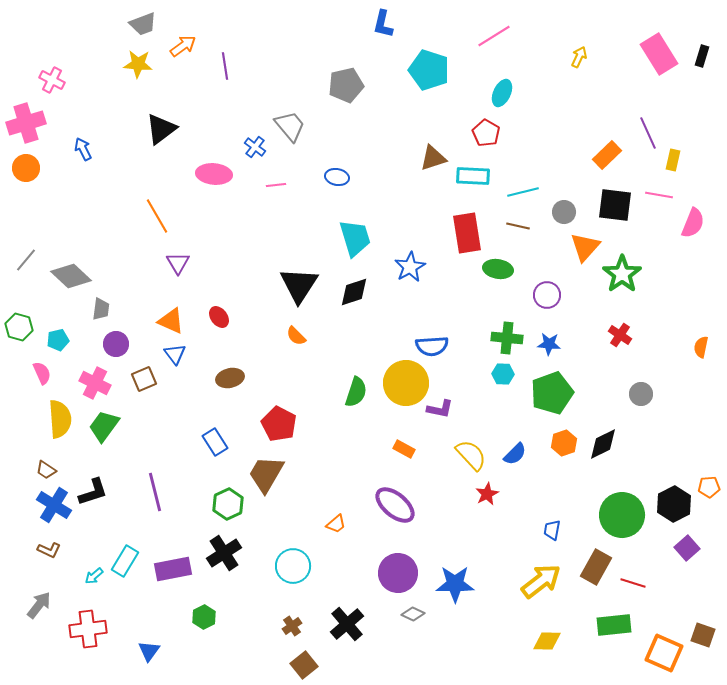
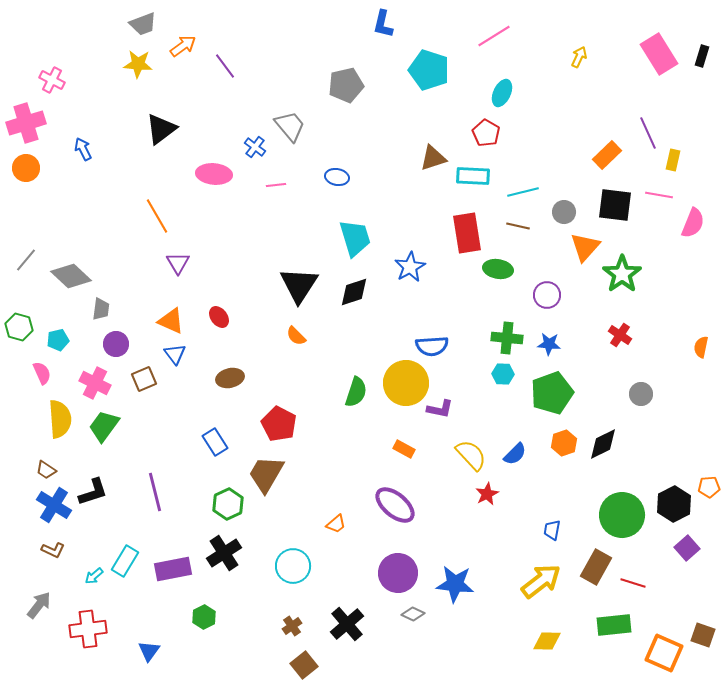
purple line at (225, 66): rotated 28 degrees counterclockwise
brown L-shape at (49, 550): moved 4 px right
blue star at (455, 584): rotated 6 degrees clockwise
